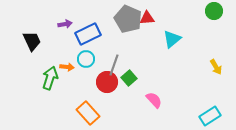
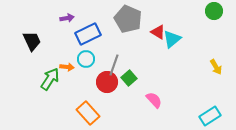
red triangle: moved 11 px right, 14 px down; rotated 35 degrees clockwise
purple arrow: moved 2 px right, 6 px up
green arrow: moved 1 px down; rotated 15 degrees clockwise
